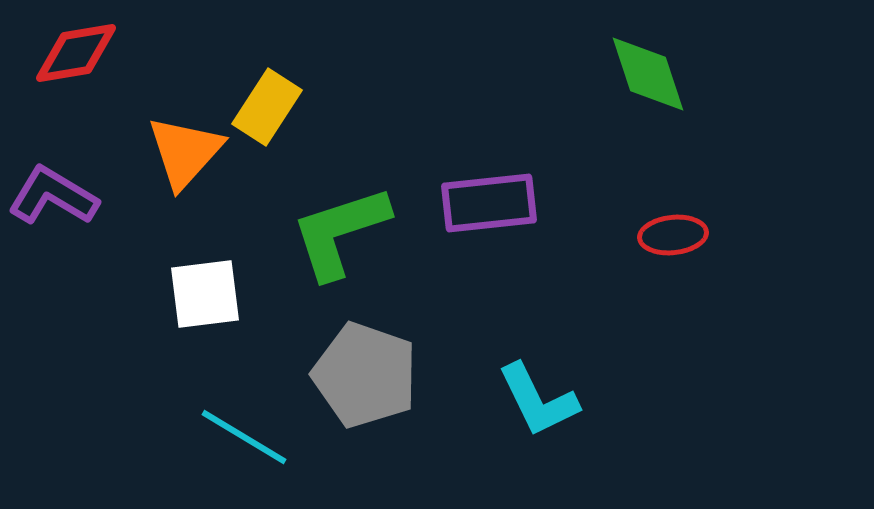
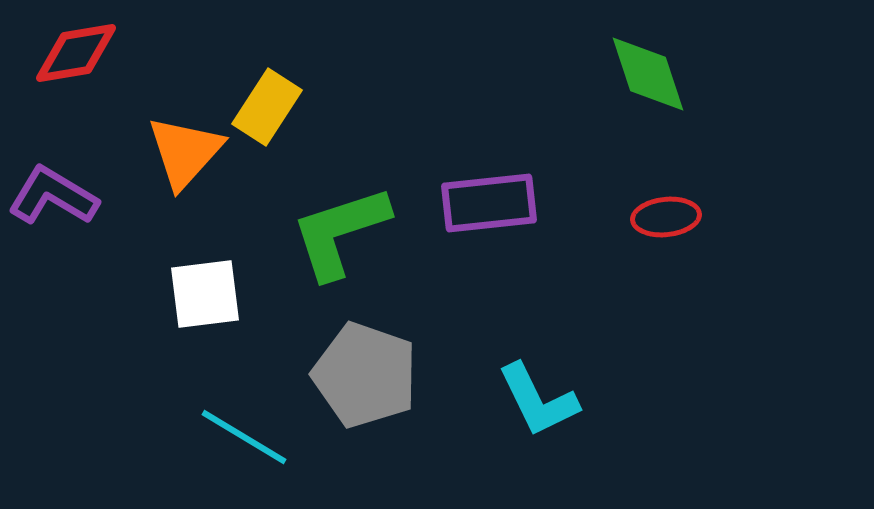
red ellipse: moved 7 px left, 18 px up
